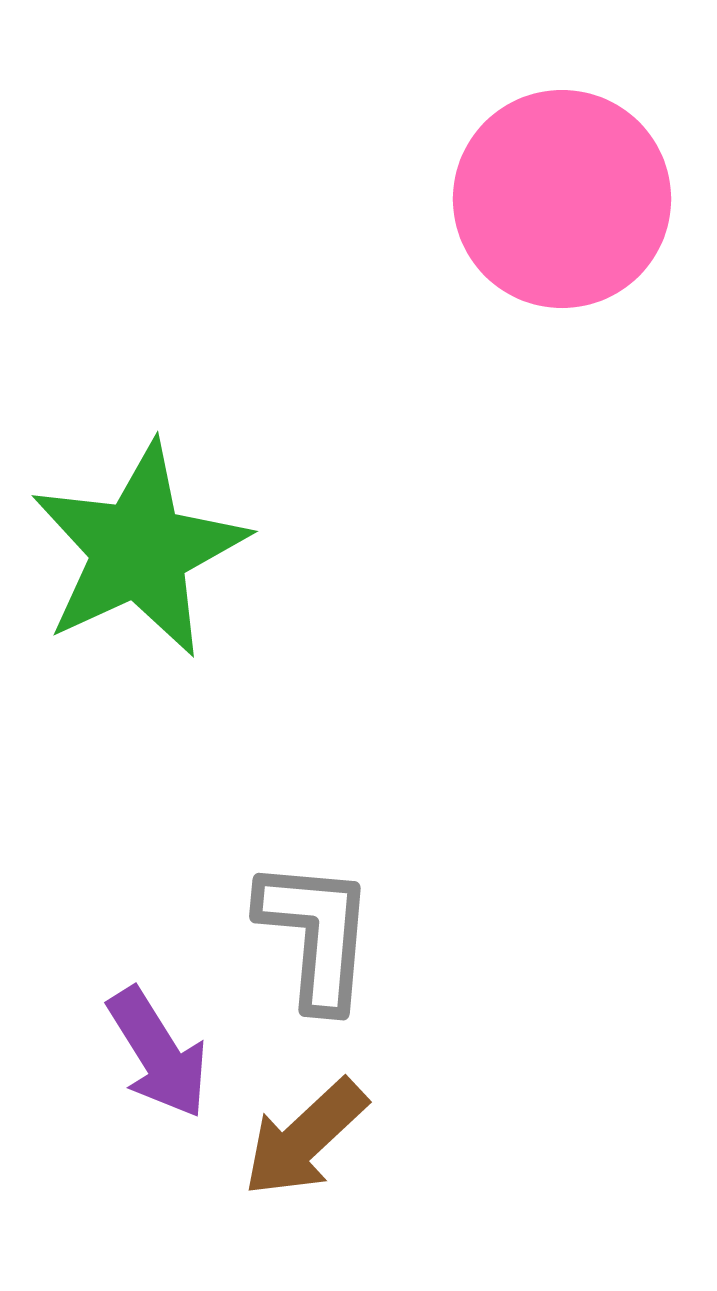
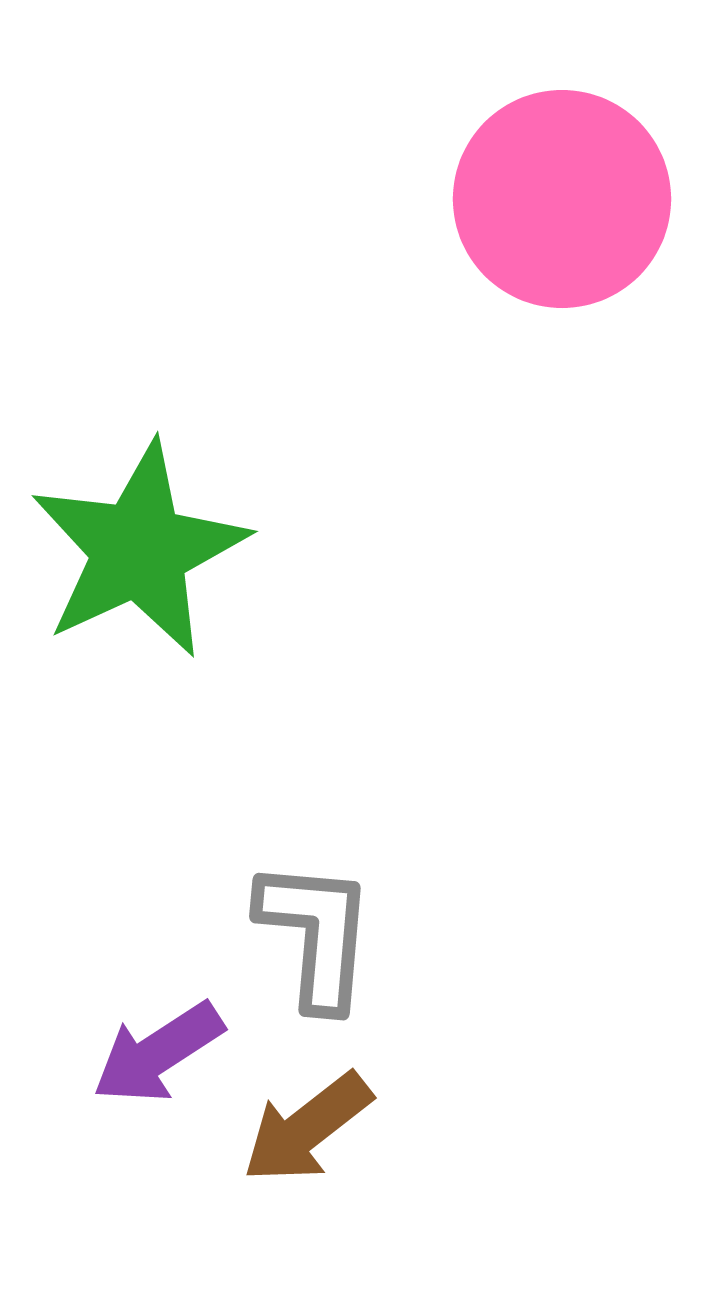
purple arrow: rotated 89 degrees clockwise
brown arrow: moved 2 px right, 10 px up; rotated 5 degrees clockwise
